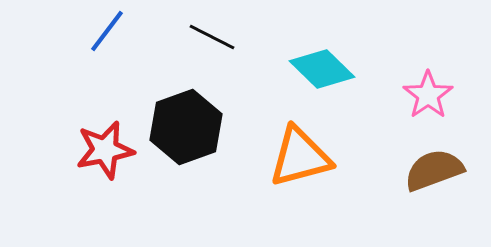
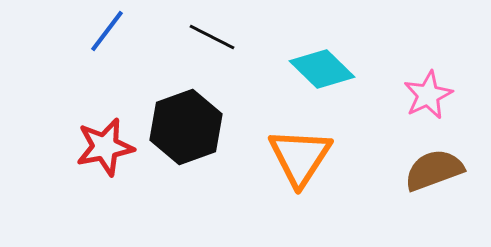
pink star: rotated 9 degrees clockwise
red star: moved 3 px up
orange triangle: rotated 42 degrees counterclockwise
